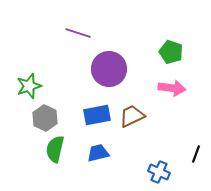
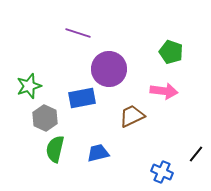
pink arrow: moved 8 px left, 3 px down
blue rectangle: moved 15 px left, 17 px up
black line: rotated 18 degrees clockwise
blue cross: moved 3 px right
